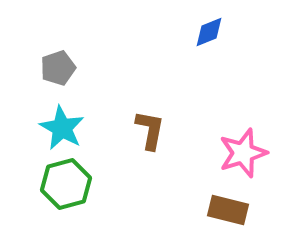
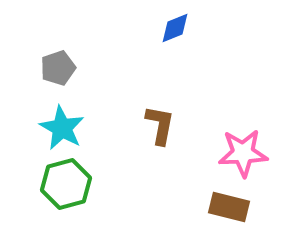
blue diamond: moved 34 px left, 4 px up
brown L-shape: moved 10 px right, 5 px up
pink star: rotated 15 degrees clockwise
brown rectangle: moved 1 px right, 3 px up
